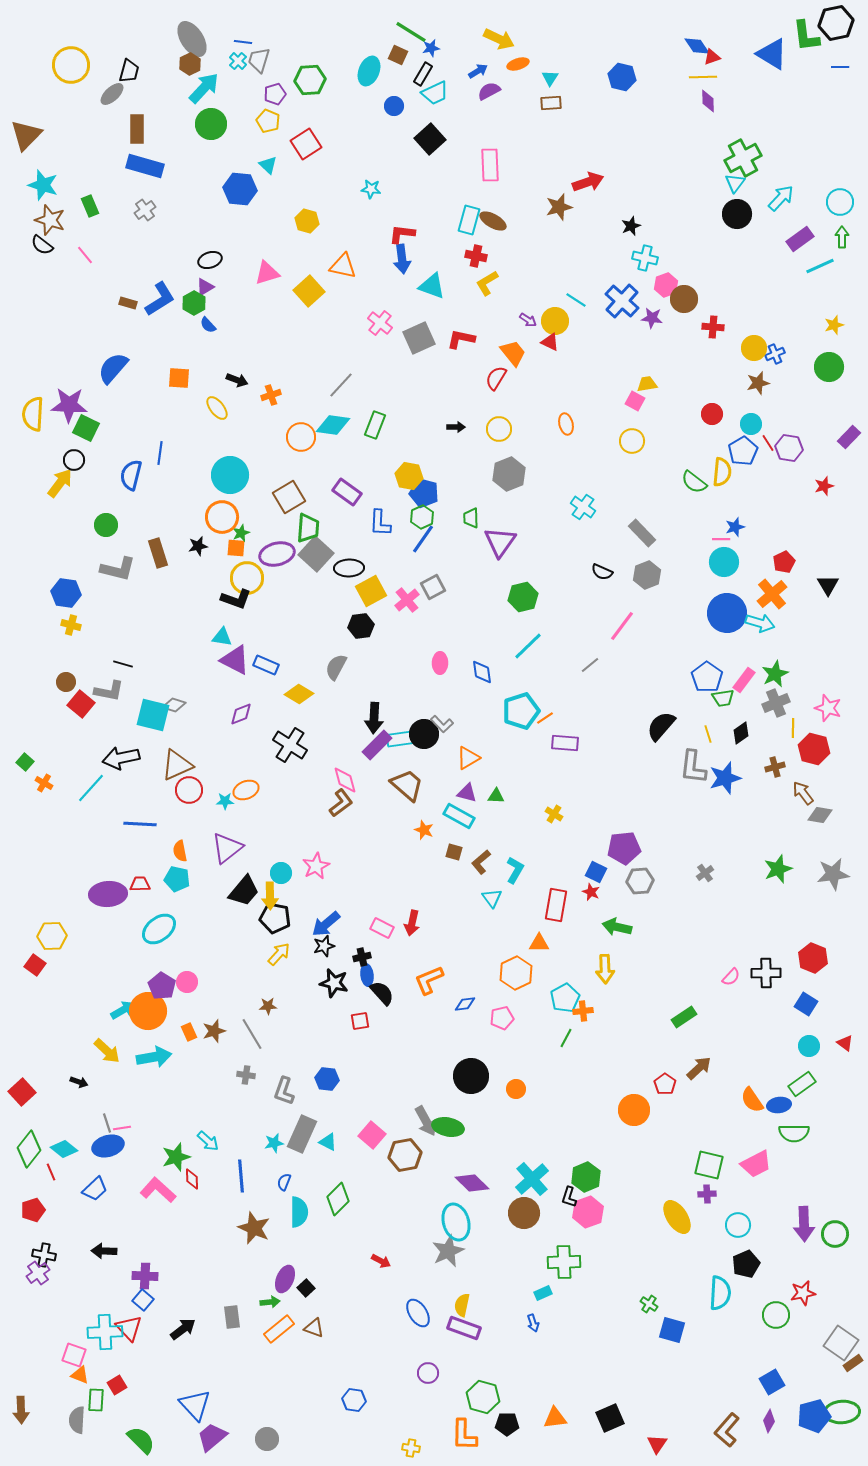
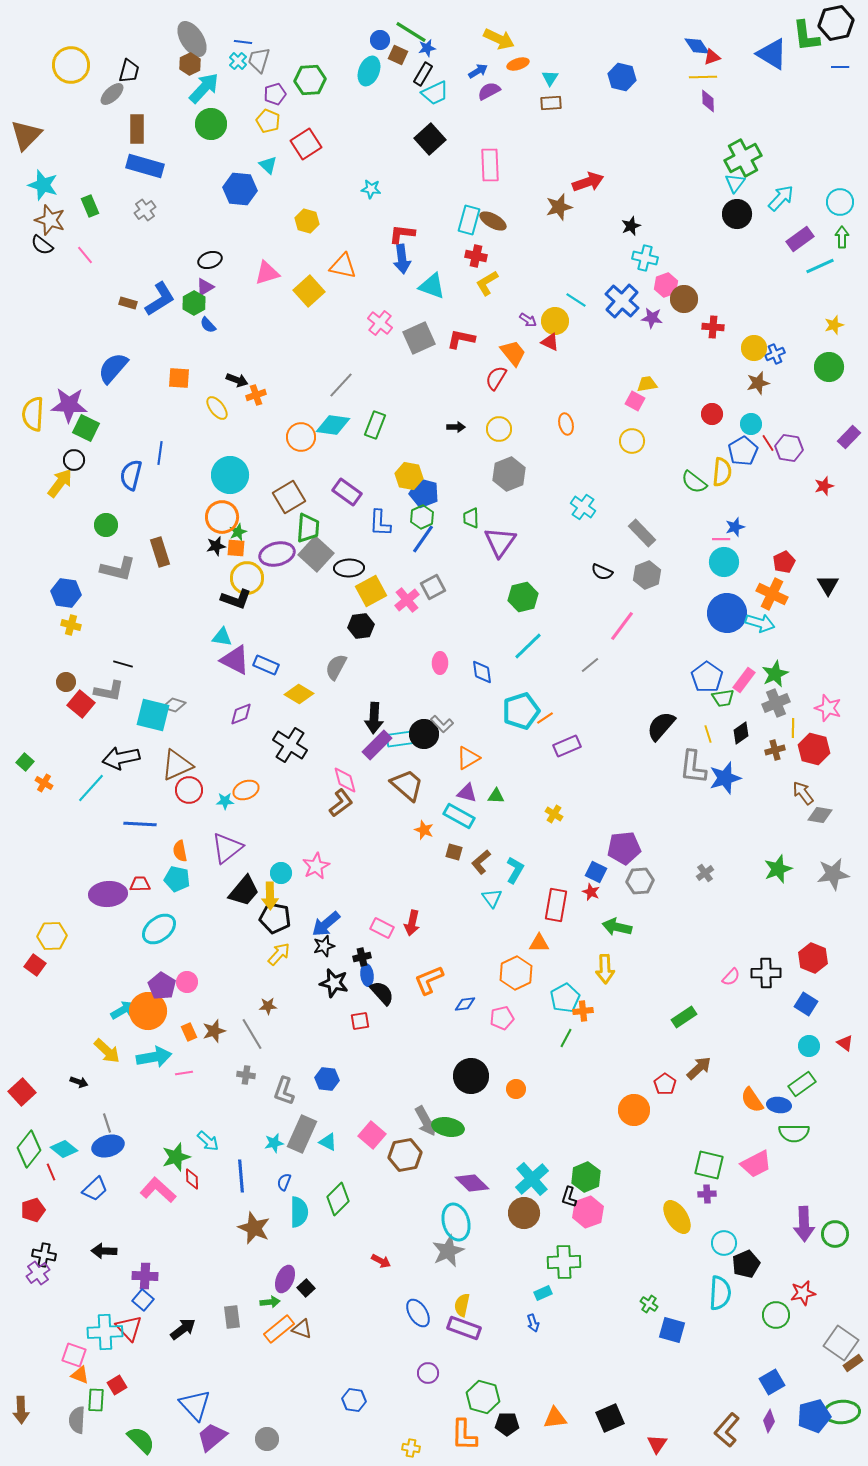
blue star at (431, 48): moved 4 px left
blue circle at (394, 106): moved 14 px left, 66 px up
orange cross at (271, 395): moved 15 px left
green star at (241, 533): moved 3 px left, 1 px up
black star at (198, 546): moved 18 px right
brown rectangle at (158, 553): moved 2 px right, 1 px up
orange cross at (772, 594): rotated 24 degrees counterclockwise
purple rectangle at (565, 743): moved 2 px right, 3 px down; rotated 28 degrees counterclockwise
brown cross at (775, 767): moved 17 px up
blue ellipse at (779, 1105): rotated 15 degrees clockwise
pink line at (122, 1128): moved 62 px right, 55 px up
cyan circle at (738, 1225): moved 14 px left, 18 px down
brown triangle at (314, 1328): moved 12 px left, 1 px down
